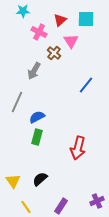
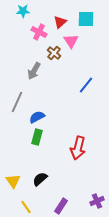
red triangle: moved 2 px down
